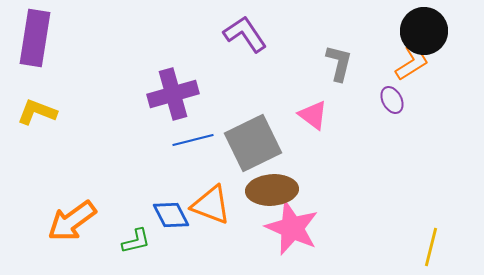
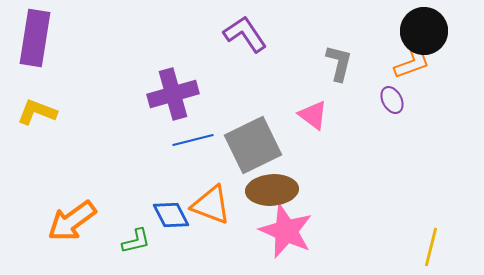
orange L-shape: rotated 12 degrees clockwise
gray square: moved 2 px down
pink star: moved 6 px left, 3 px down
